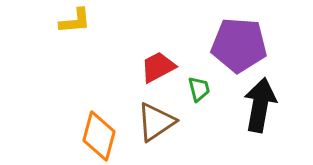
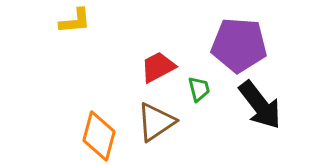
black arrow: rotated 132 degrees clockwise
